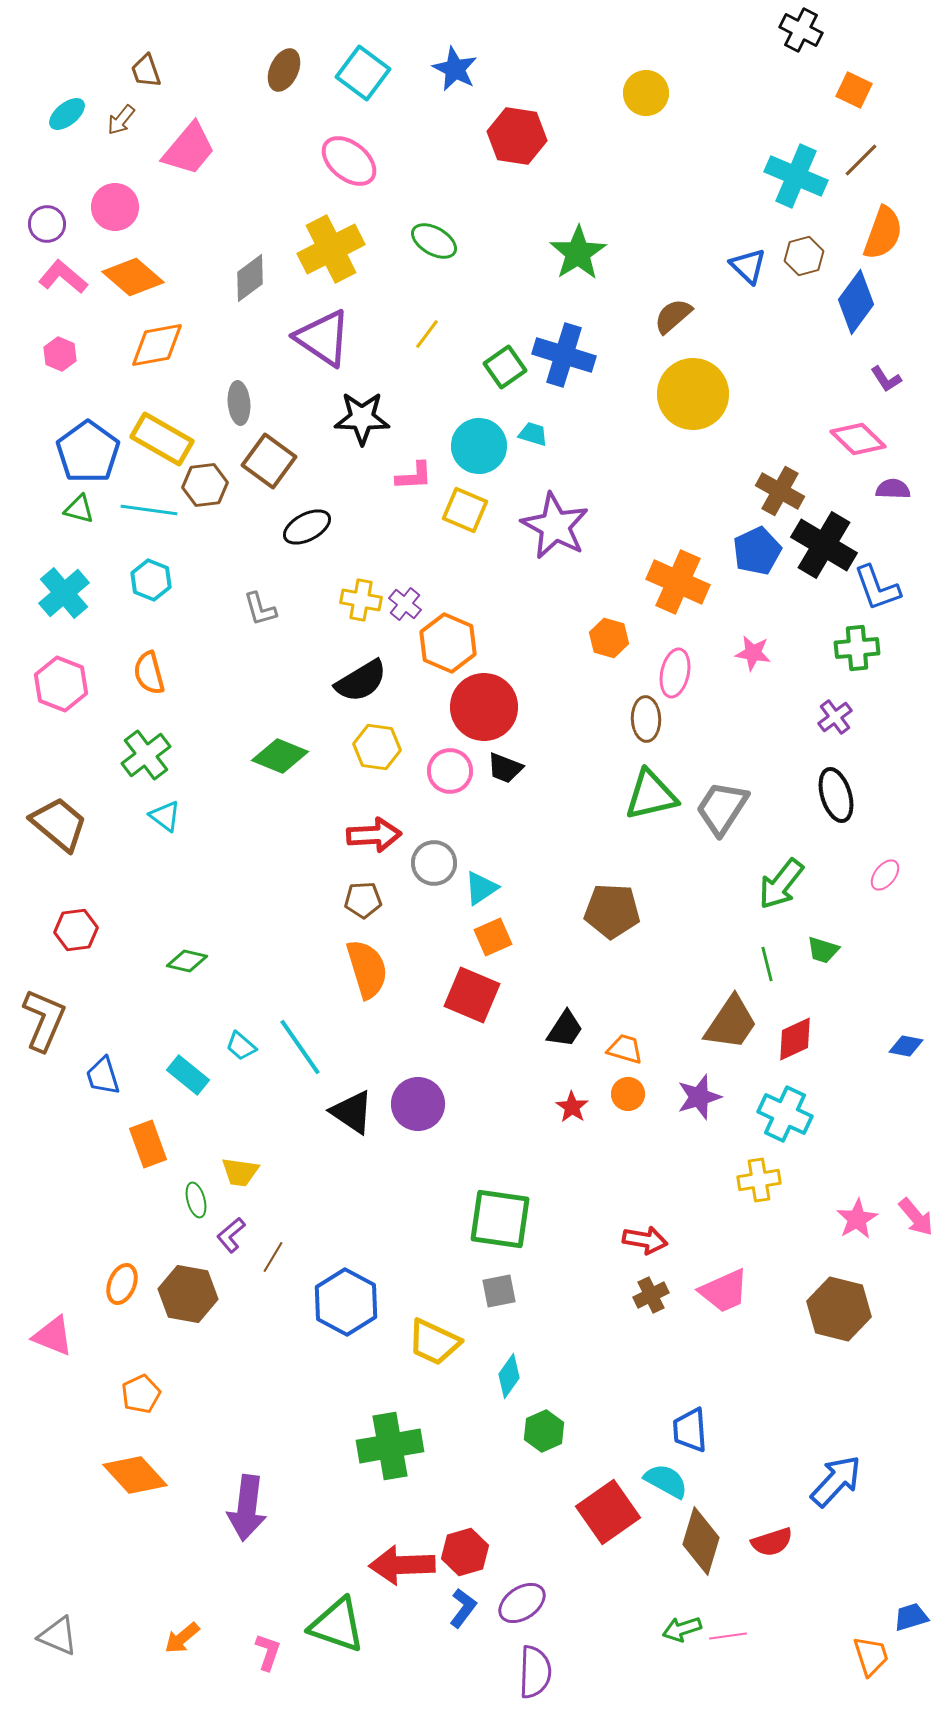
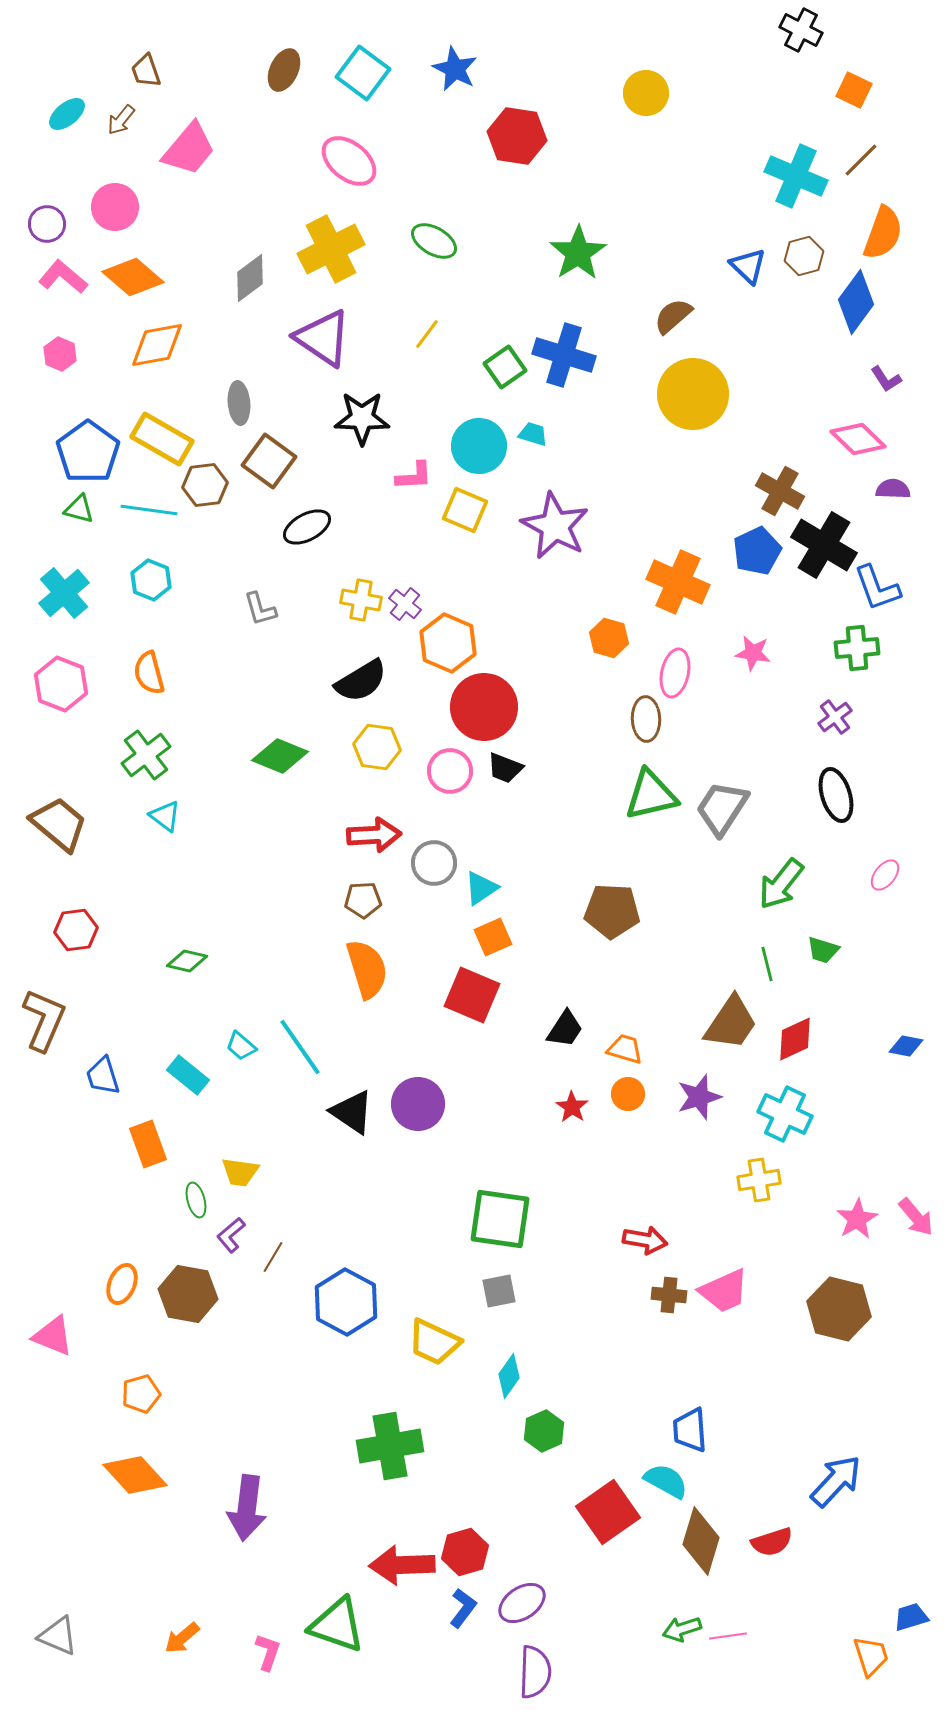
brown cross at (651, 1295): moved 18 px right; rotated 32 degrees clockwise
orange pentagon at (141, 1394): rotated 9 degrees clockwise
